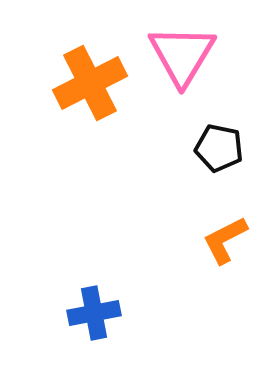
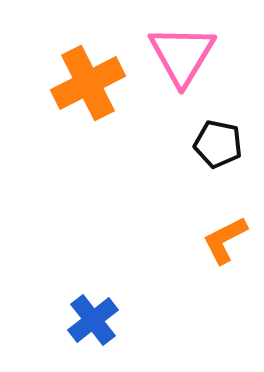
orange cross: moved 2 px left
black pentagon: moved 1 px left, 4 px up
blue cross: moved 1 px left, 7 px down; rotated 27 degrees counterclockwise
